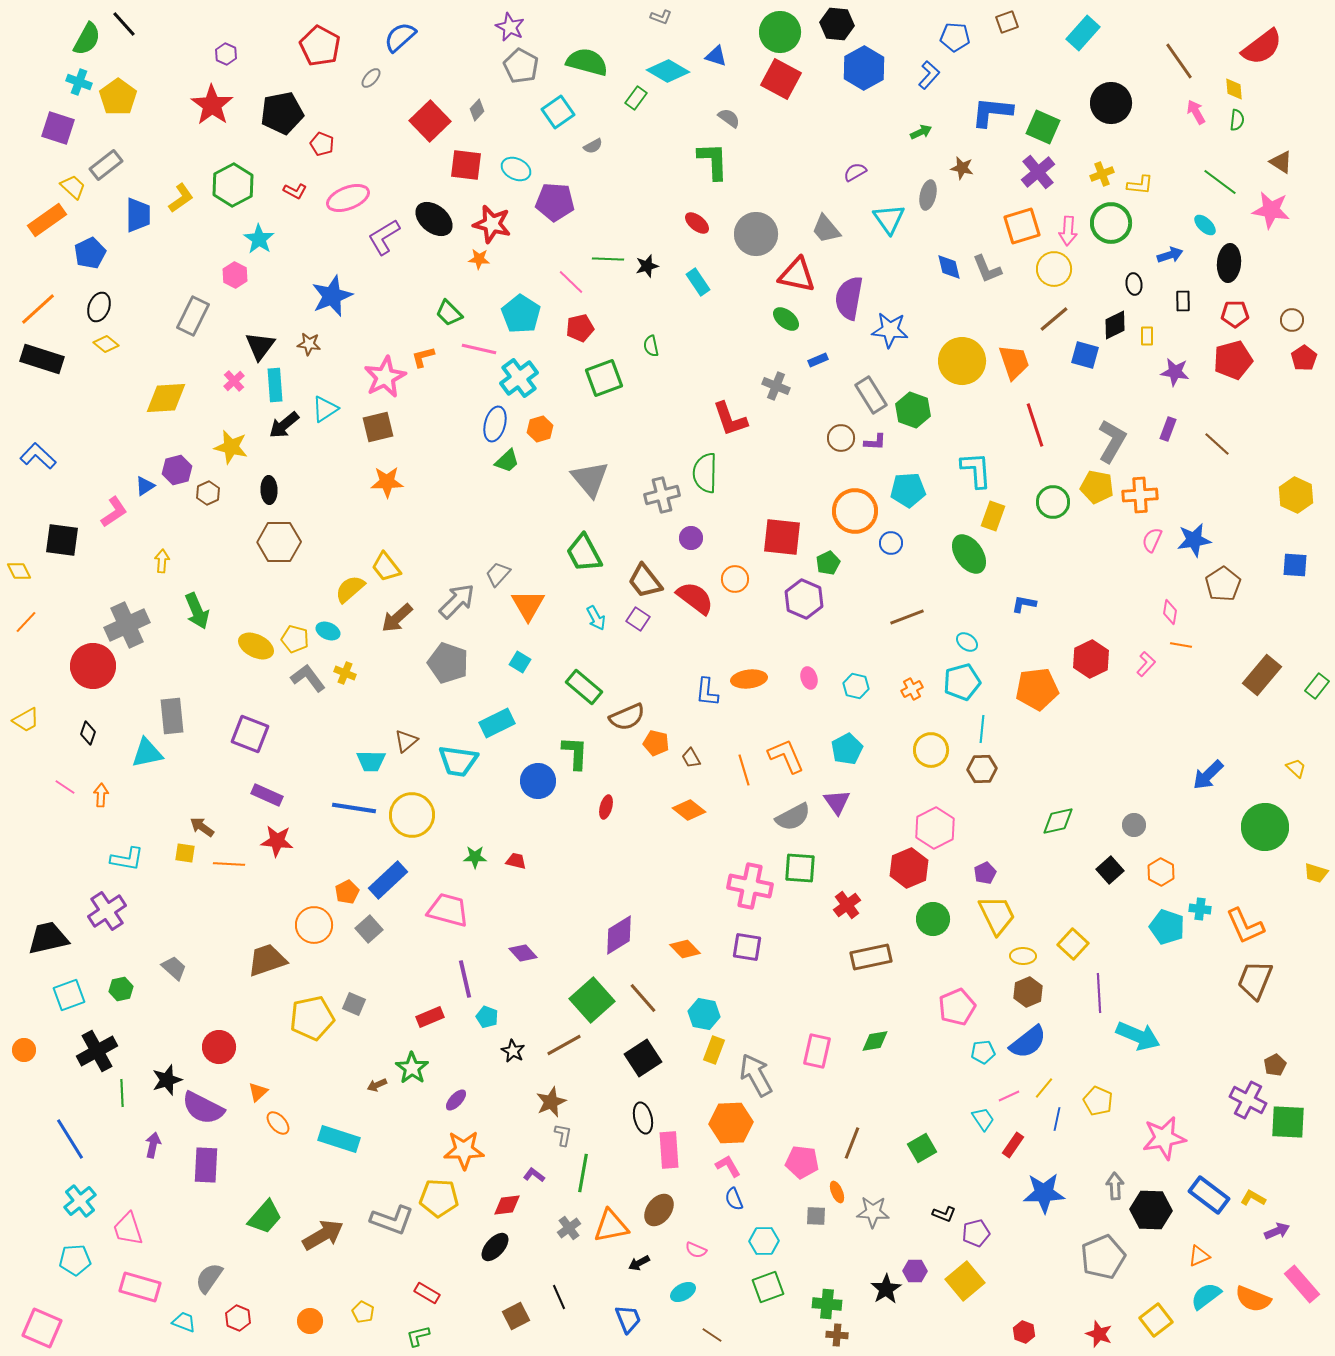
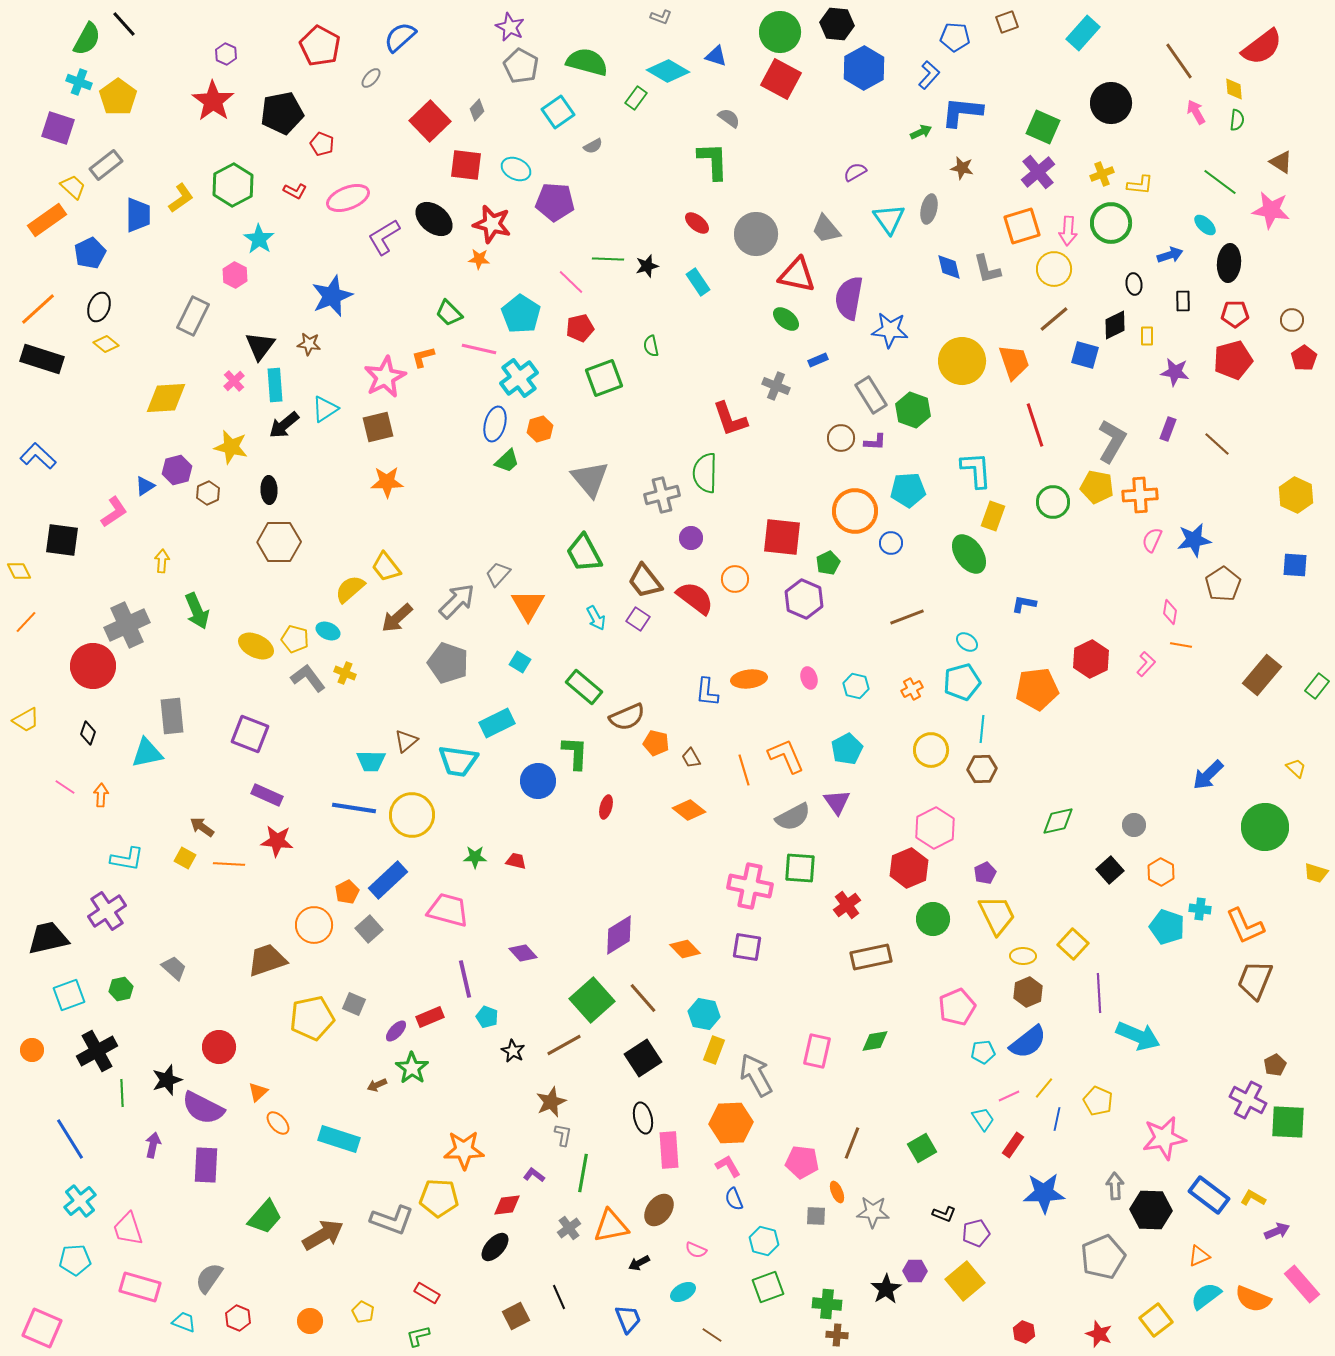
red star at (212, 105): moved 1 px right, 4 px up
blue L-shape at (992, 112): moved 30 px left
gray ellipse at (928, 195): moved 1 px right, 14 px down
gray L-shape at (987, 269): rotated 8 degrees clockwise
yellow square at (185, 853): moved 5 px down; rotated 20 degrees clockwise
orange circle at (24, 1050): moved 8 px right
purple ellipse at (456, 1100): moved 60 px left, 69 px up
cyan hexagon at (764, 1241): rotated 16 degrees clockwise
